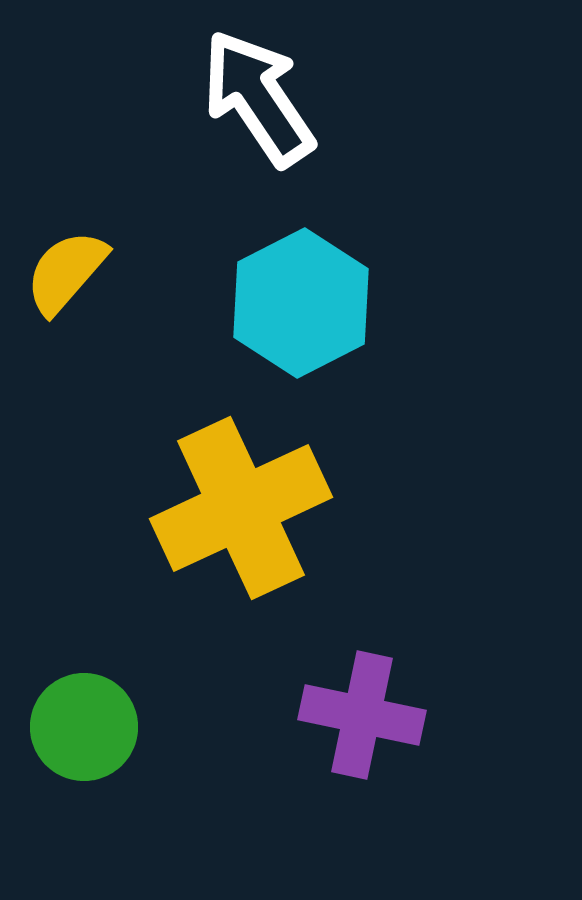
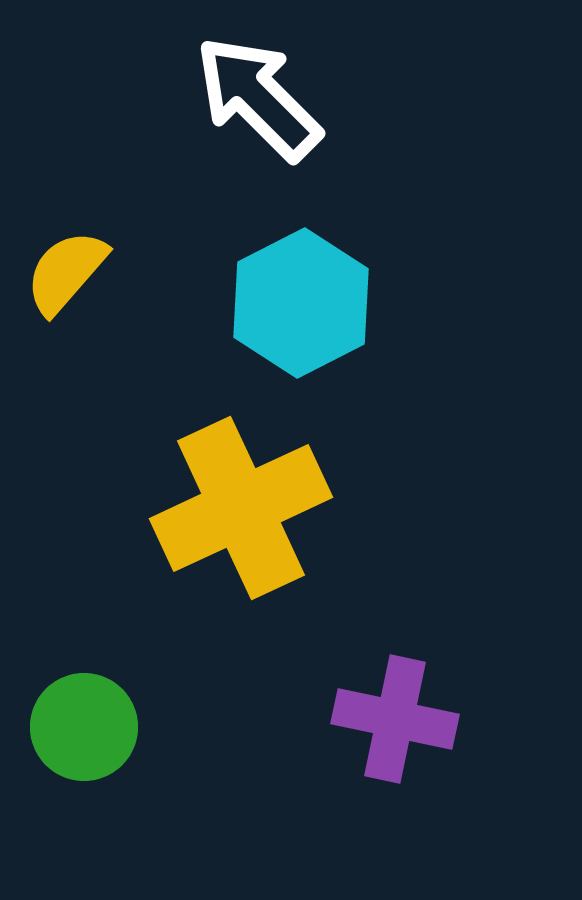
white arrow: rotated 11 degrees counterclockwise
purple cross: moved 33 px right, 4 px down
